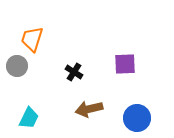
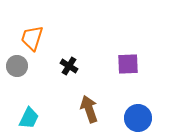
orange trapezoid: moved 1 px up
purple square: moved 3 px right
black cross: moved 5 px left, 6 px up
brown arrow: rotated 84 degrees clockwise
blue circle: moved 1 px right
